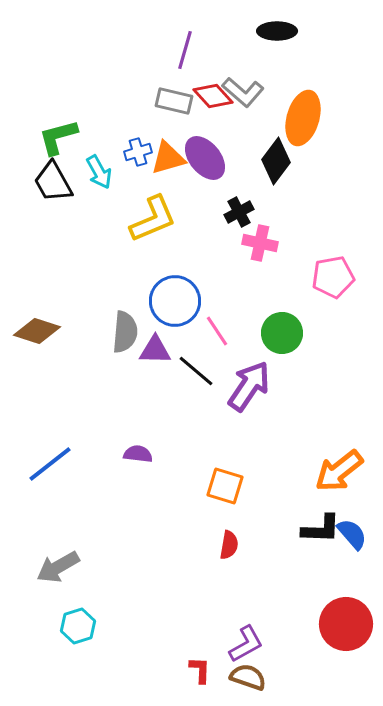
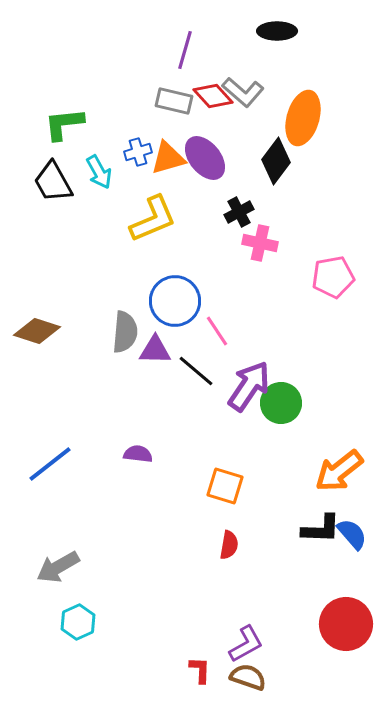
green L-shape: moved 6 px right, 13 px up; rotated 9 degrees clockwise
green circle: moved 1 px left, 70 px down
cyan hexagon: moved 4 px up; rotated 8 degrees counterclockwise
